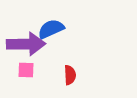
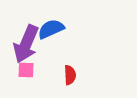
purple arrow: rotated 114 degrees clockwise
